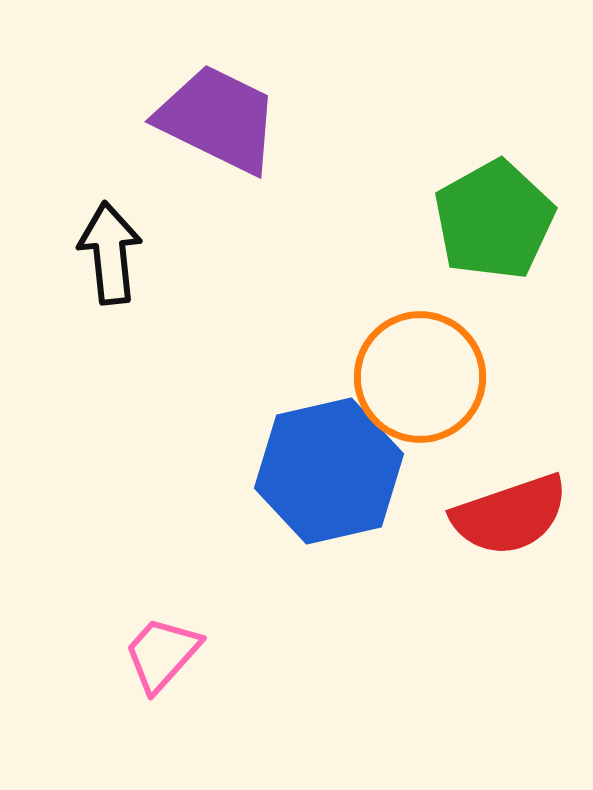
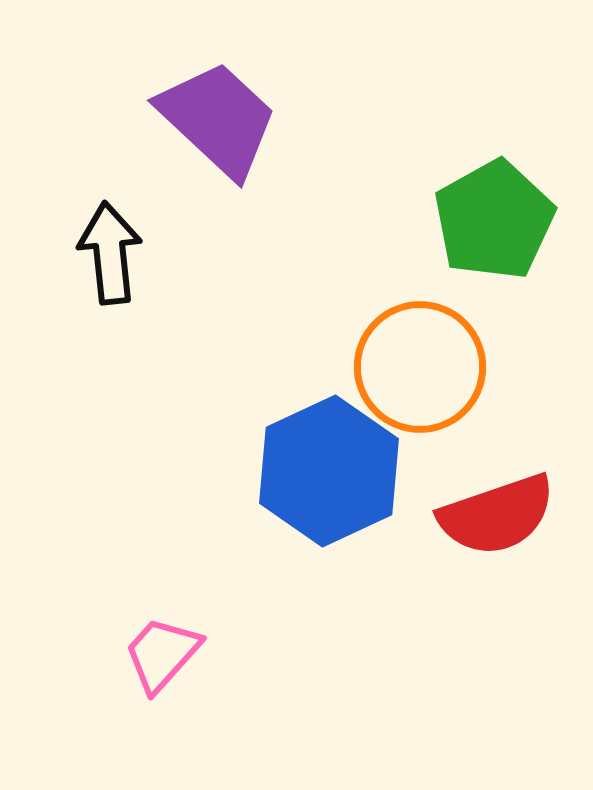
purple trapezoid: rotated 17 degrees clockwise
orange circle: moved 10 px up
blue hexagon: rotated 12 degrees counterclockwise
red semicircle: moved 13 px left
